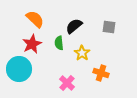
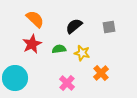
gray square: rotated 16 degrees counterclockwise
green semicircle: moved 6 px down; rotated 88 degrees clockwise
yellow star: rotated 21 degrees counterclockwise
cyan circle: moved 4 px left, 9 px down
orange cross: rotated 28 degrees clockwise
